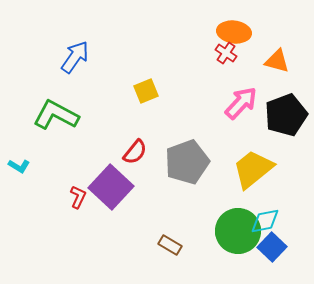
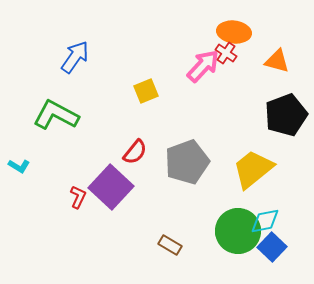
pink arrow: moved 38 px left, 37 px up
